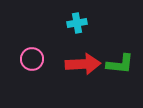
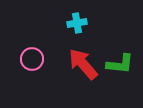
red arrow: rotated 128 degrees counterclockwise
